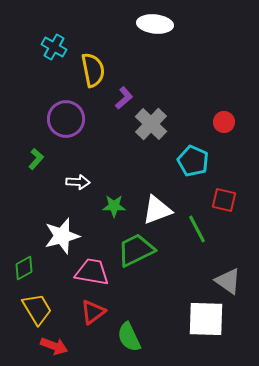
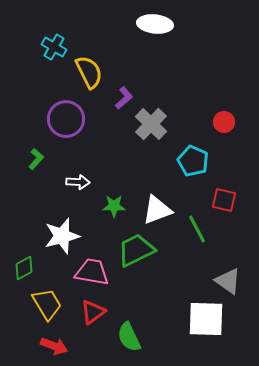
yellow semicircle: moved 4 px left, 2 px down; rotated 16 degrees counterclockwise
yellow trapezoid: moved 10 px right, 5 px up
